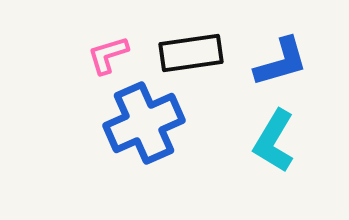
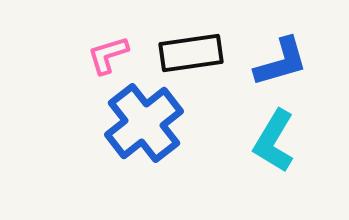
blue cross: rotated 14 degrees counterclockwise
